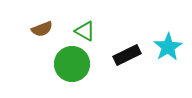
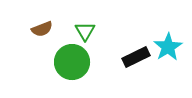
green triangle: rotated 30 degrees clockwise
black rectangle: moved 9 px right, 2 px down
green circle: moved 2 px up
